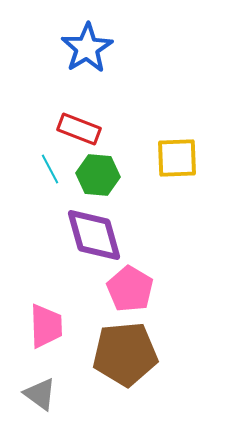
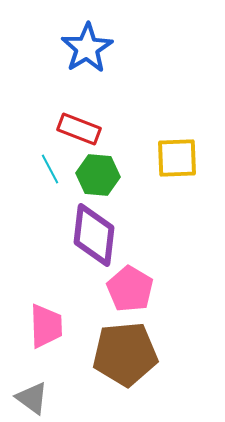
purple diamond: rotated 22 degrees clockwise
gray triangle: moved 8 px left, 4 px down
